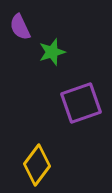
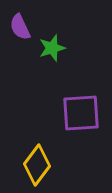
green star: moved 4 px up
purple square: moved 10 px down; rotated 15 degrees clockwise
